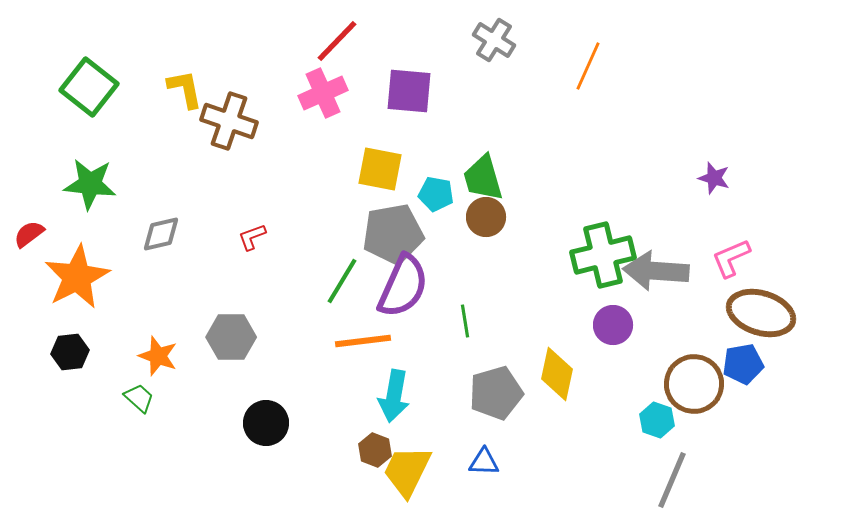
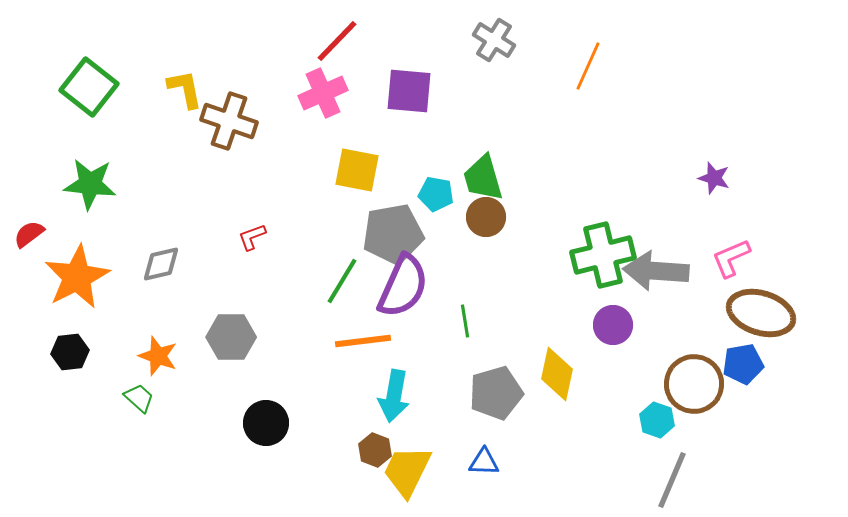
yellow square at (380, 169): moved 23 px left, 1 px down
gray diamond at (161, 234): moved 30 px down
